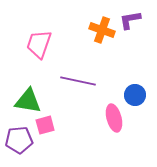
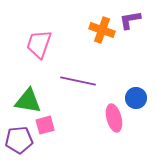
blue circle: moved 1 px right, 3 px down
